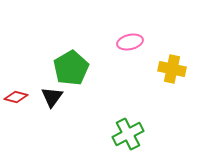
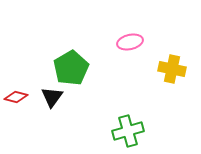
green cross: moved 3 px up; rotated 12 degrees clockwise
